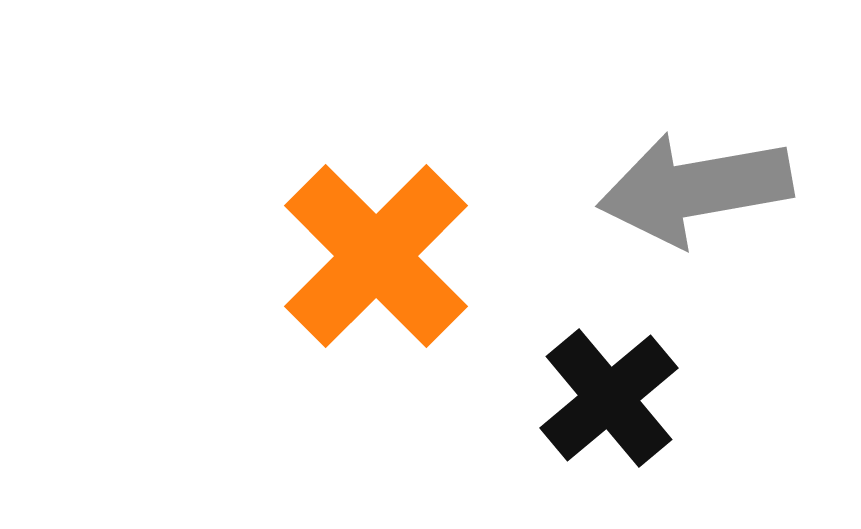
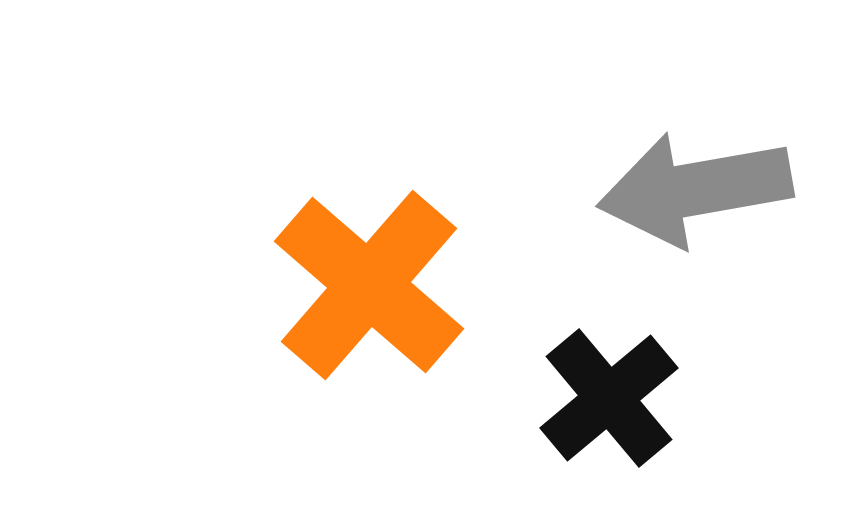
orange cross: moved 7 px left, 29 px down; rotated 4 degrees counterclockwise
